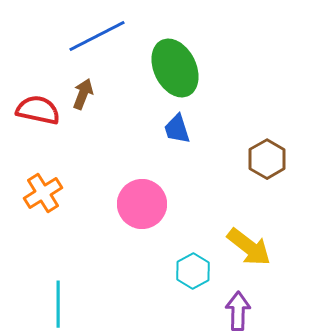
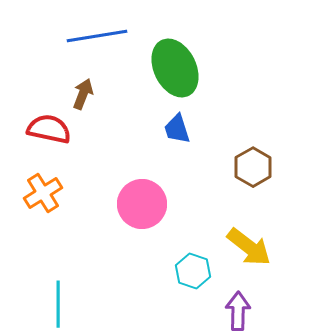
blue line: rotated 18 degrees clockwise
red semicircle: moved 11 px right, 19 px down
brown hexagon: moved 14 px left, 8 px down
cyan hexagon: rotated 12 degrees counterclockwise
